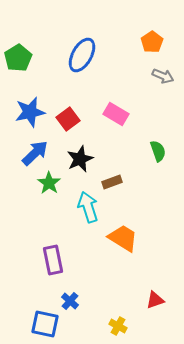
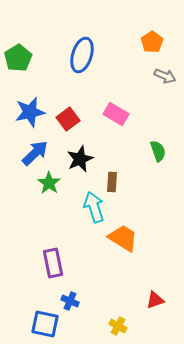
blue ellipse: rotated 12 degrees counterclockwise
gray arrow: moved 2 px right
brown rectangle: rotated 66 degrees counterclockwise
cyan arrow: moved 6 px right
purple rectangle: moved 3 px down
blue cross: rotated 18 degrees counterclockwise
